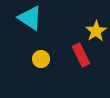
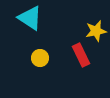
yellow star: rotated 20 degrees clockwise
yellow circle: moved 1 px left, 1 px up
